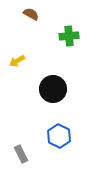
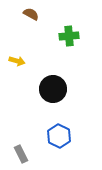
yellow arrow: rotated 133 degrees counterclockwise
